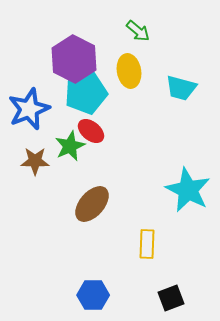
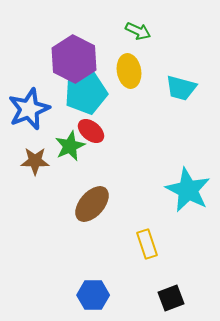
green arrow: rotated 15 degrees counterclockwise
yellow rectangle: rotated 20 degrees counterclockwise
